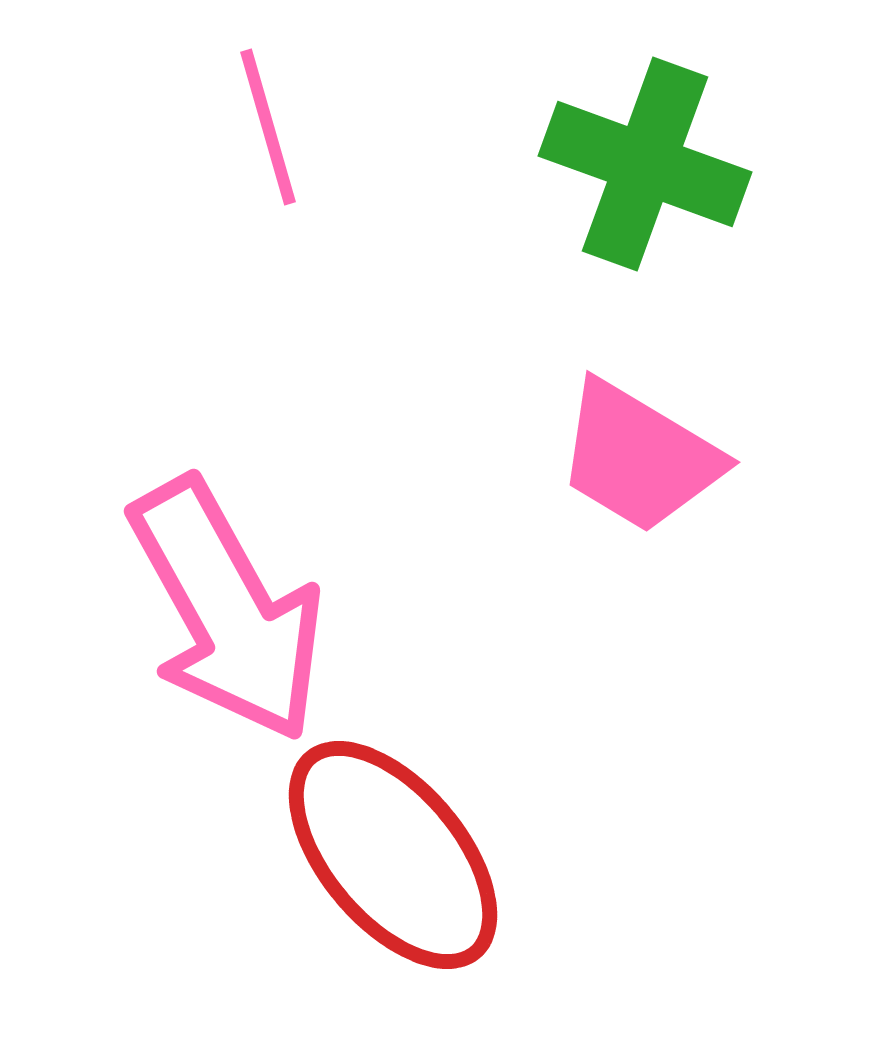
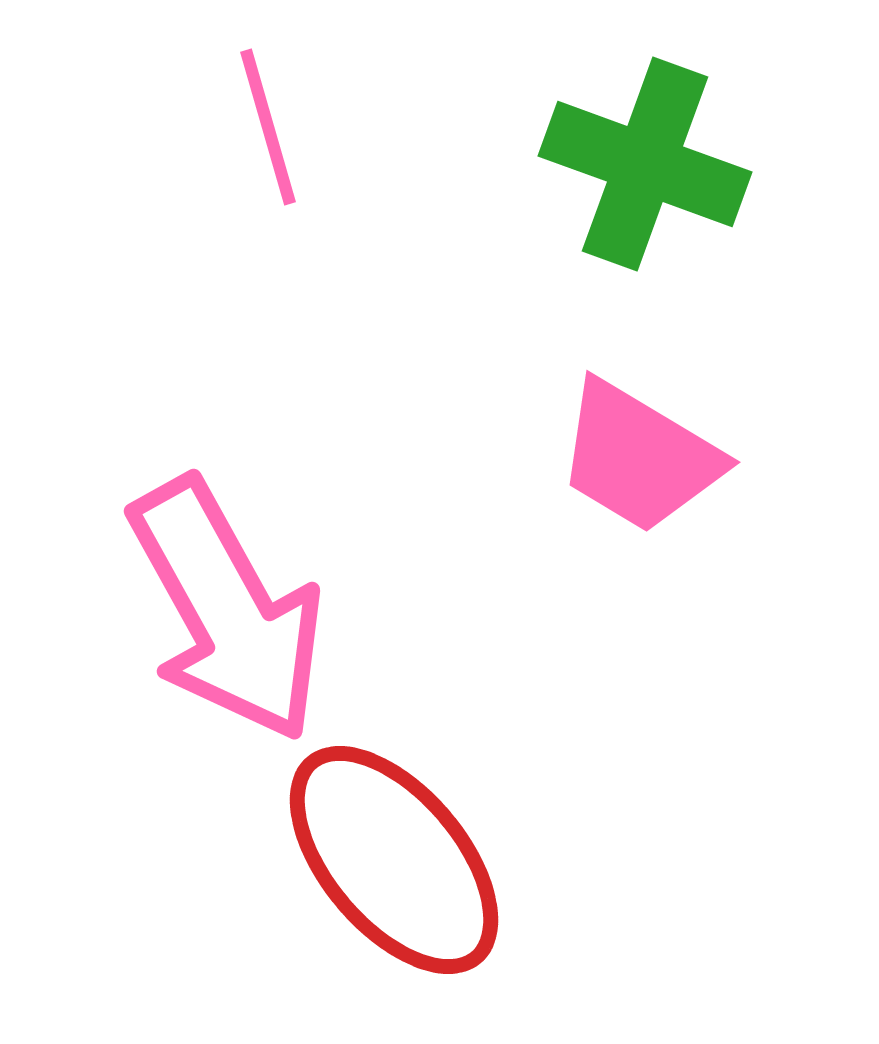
red ellipse: moved 1 px right, 5 px down
